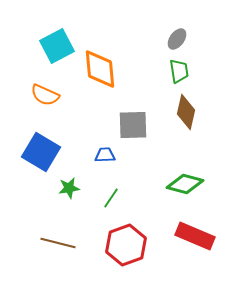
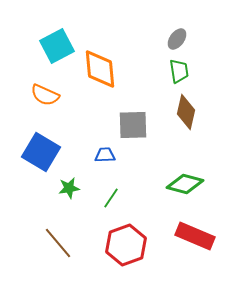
brown line: rotated 36 degrees clockwise
